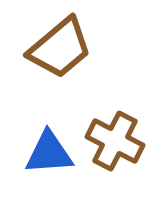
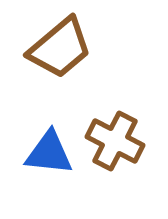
blue triangle: rotated 10 degrees clockwise
